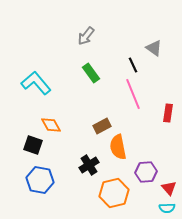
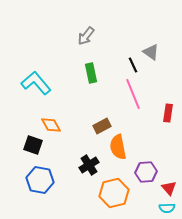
gray triangle: moved 3 px left, 4 px down
green rectangle: rotated 24 degrees clockwise
